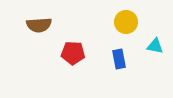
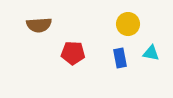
yellow circle: moved 2 px right, 2 px down
cyan triangle: moved 4 px left, 7 px down
blue rectangle: moved 1 px right, 1 px up
